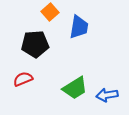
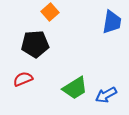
blue trapezoid: moved 33 px right, 5 px up
blue arrow: moved 1 px left; rotated 20 degrees counterclockwise
